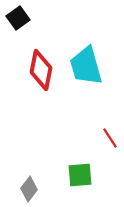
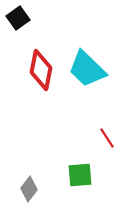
cyan trapezoid: moved 1 px right, 3 px down; rotated 30 degrees counterclockwise
red line: moved 3 px left
